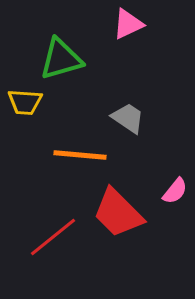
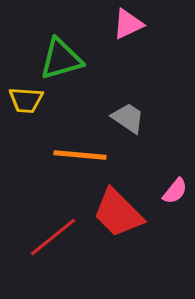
yellow trapezoid: moved 1 px right, 2 px up
